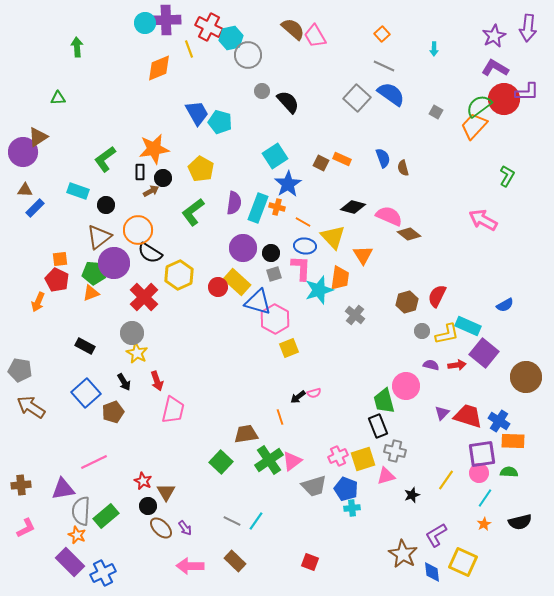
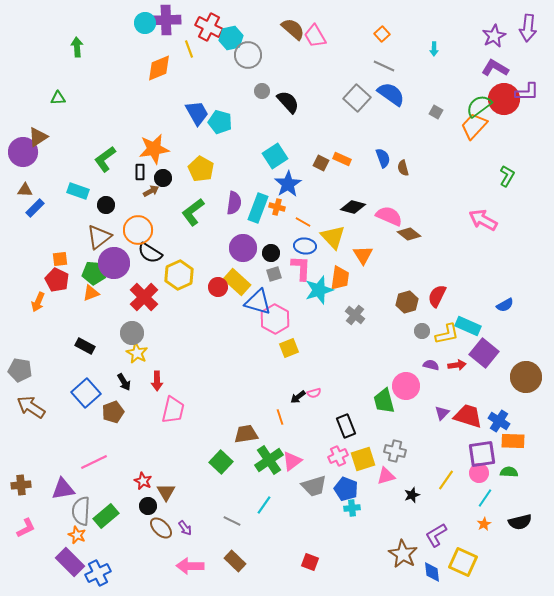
red arrow at (157, 381): rotated 18 degrees clockwise
black rectangle at (378, 426): moved 32 px left
cyan line at (256, 521): moved 8 px right, 16 px up
blue cross at (103, 573): moved 5 px left
